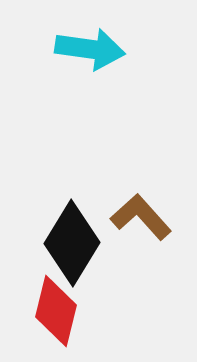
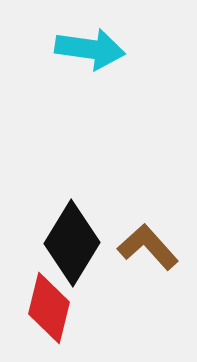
brown L-shape: moved 7 px right, 30 px down
red diamond: moved 7 px left, 3 px up
